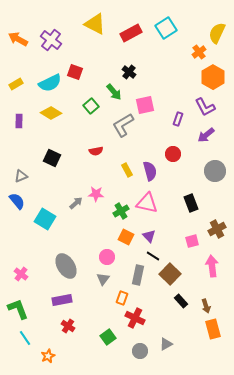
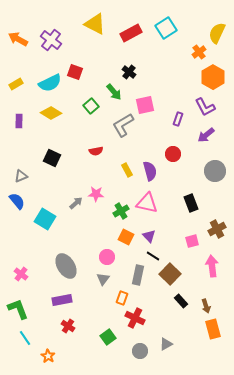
orange star at (48, 356): rotated 16 degrees counterclockwise
